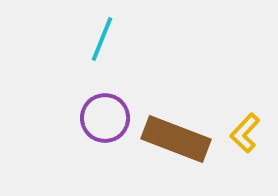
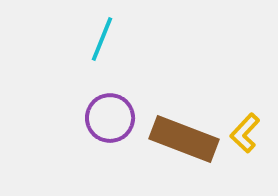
purple circle: moved 5 px right
brown rectangle: moved 8 px right
